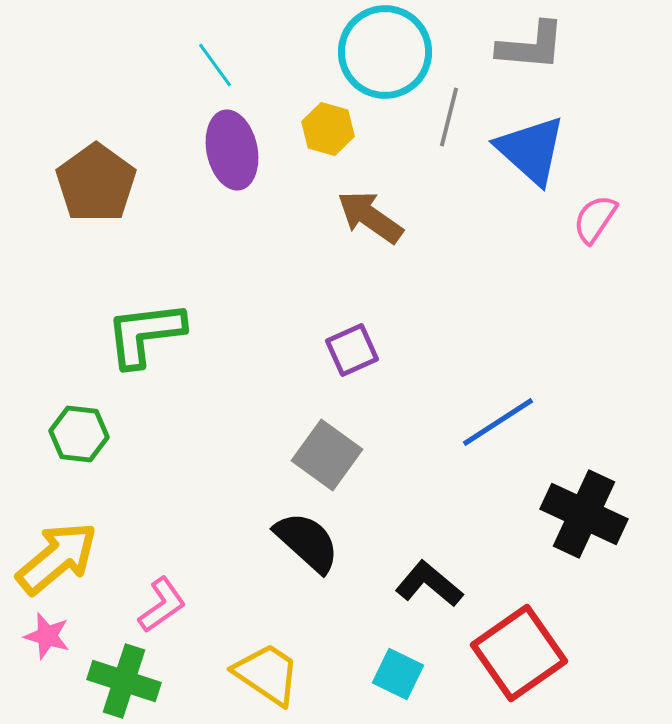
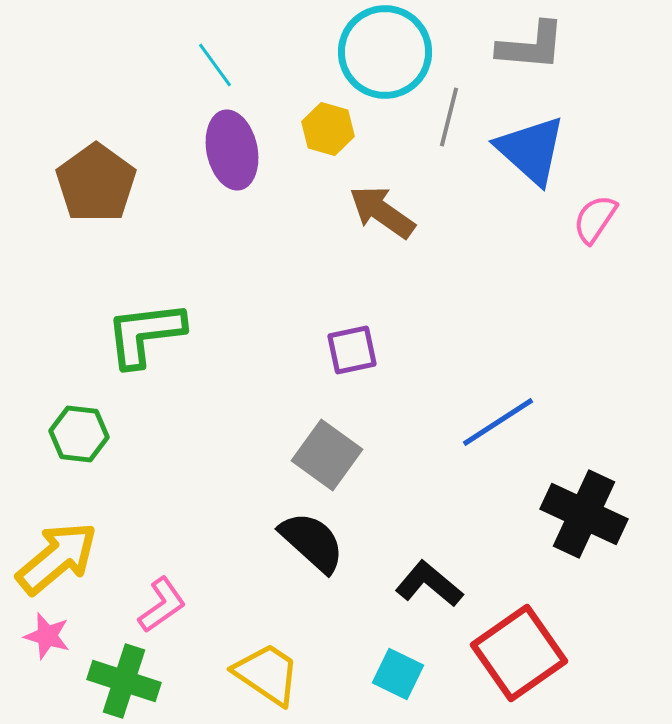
brown arrow: moved 12 px right, 5 px up
purple square: rotated 12 degrees clockwise
black semicircle: moved 5 px right
